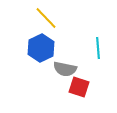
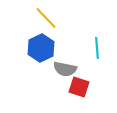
cyan line: moved 1 px left
